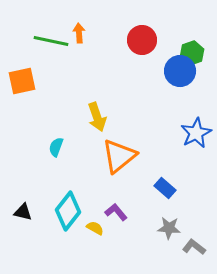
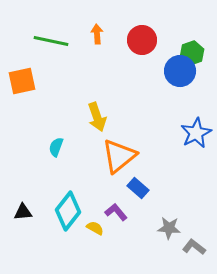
orange arrow: moved 18 px right, 1 px down
blue rectangle: moved 27 px left
black triangle: rotated 18 degrees counterclockwise
